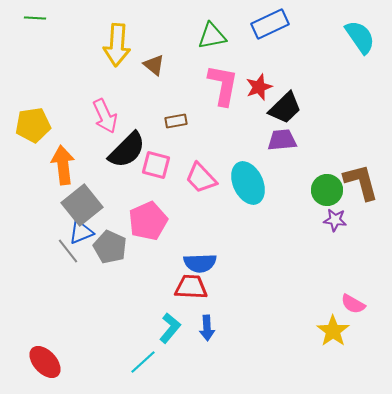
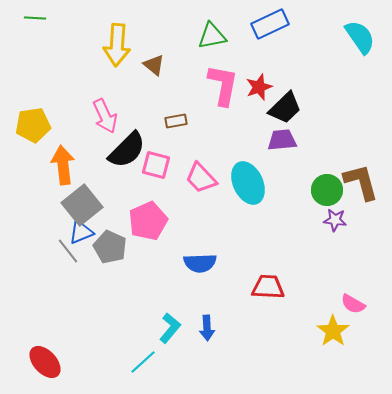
red trapezoid: moved 77 px right
